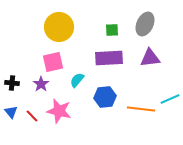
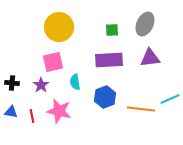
purple rectangle: moved 2 px down
cyan semicircle: moved 2 px left, 2 px down; rotated 49 degrees counterclockwise
purple star: moved 1 px down
blue hexagon: rotated 15 degrees counterclockwise
blue triangle: rotated 40 degrees counterclockwise
red line: rotated 32 degrees clockwise
